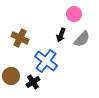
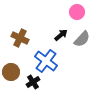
pink circle: moved 3 px right, 2 px up
black arrow: rotated 152 degrees counterclockwise
brown circle: moved 4 px up
